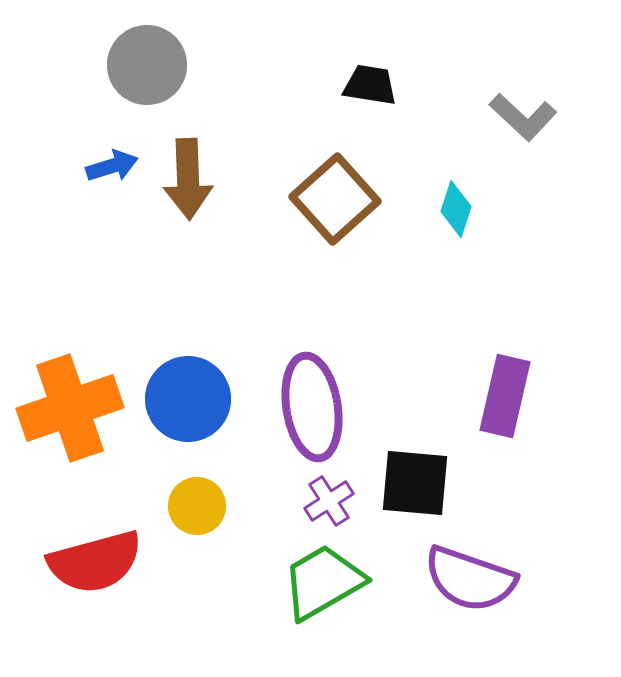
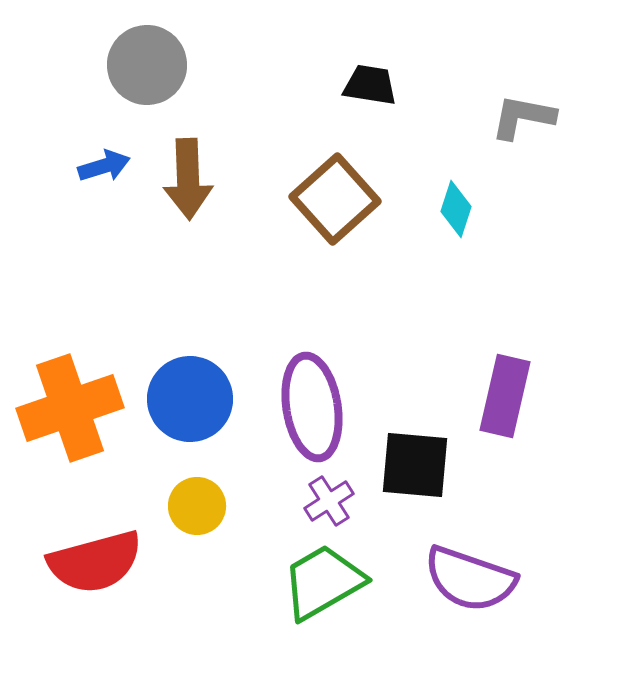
gray L-shape: rotated 148 degrees clockwise
blue arrow: moved 8 px left
blue circle: moved 2 px right
black square: moved 18 px up
